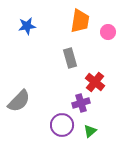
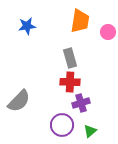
red cross: moved 25 px left; rotated 36 degrees counterclockwise
